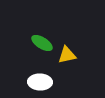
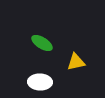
yellow triangle: moved 9 px right, 7 px down
